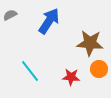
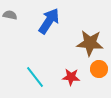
gray semicircle: rotated 40 degrees clockwise
cyan line: moved 5 px right, 6 px down
